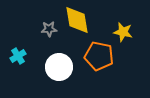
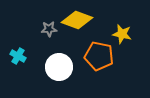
yellow diamond: rotated 60 degrees counterclockwise
yellow star: moved 1 px left, 2 px down
cyan cross: rotated 28 degrees counterclockwise
